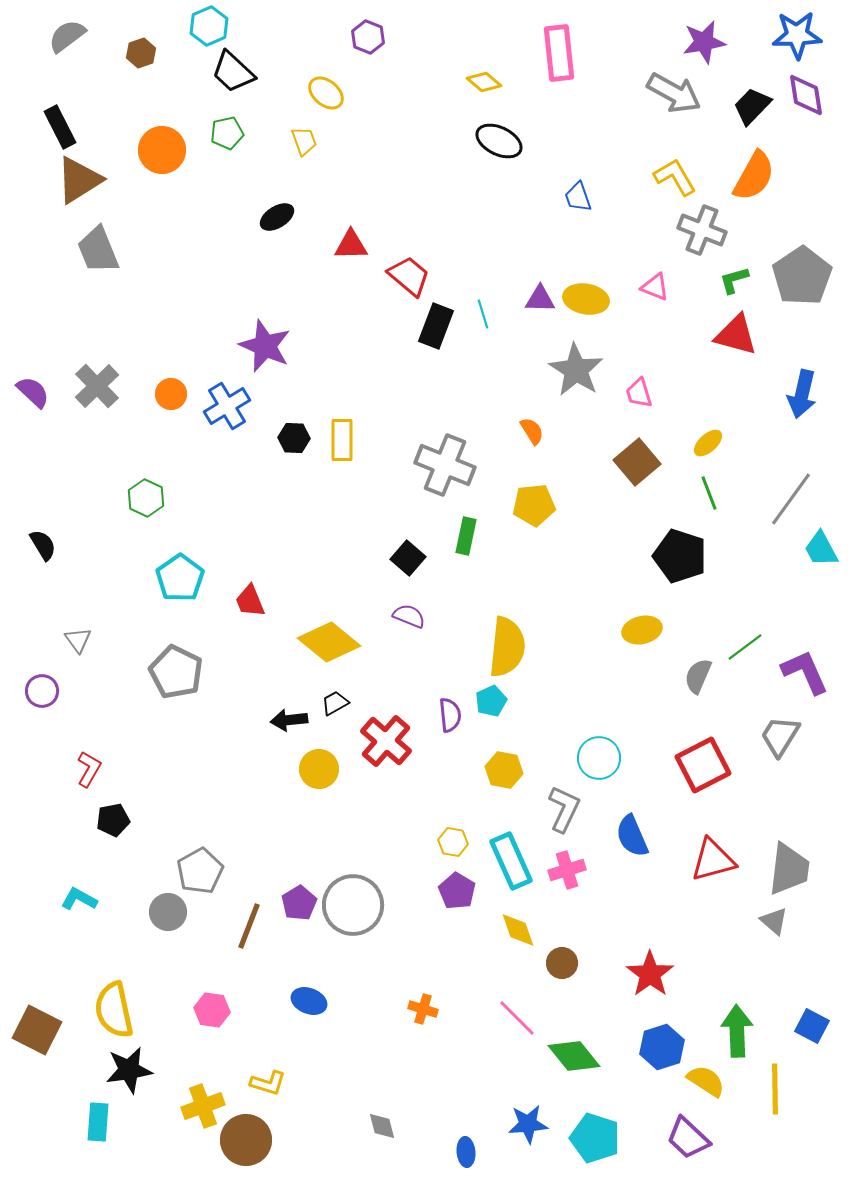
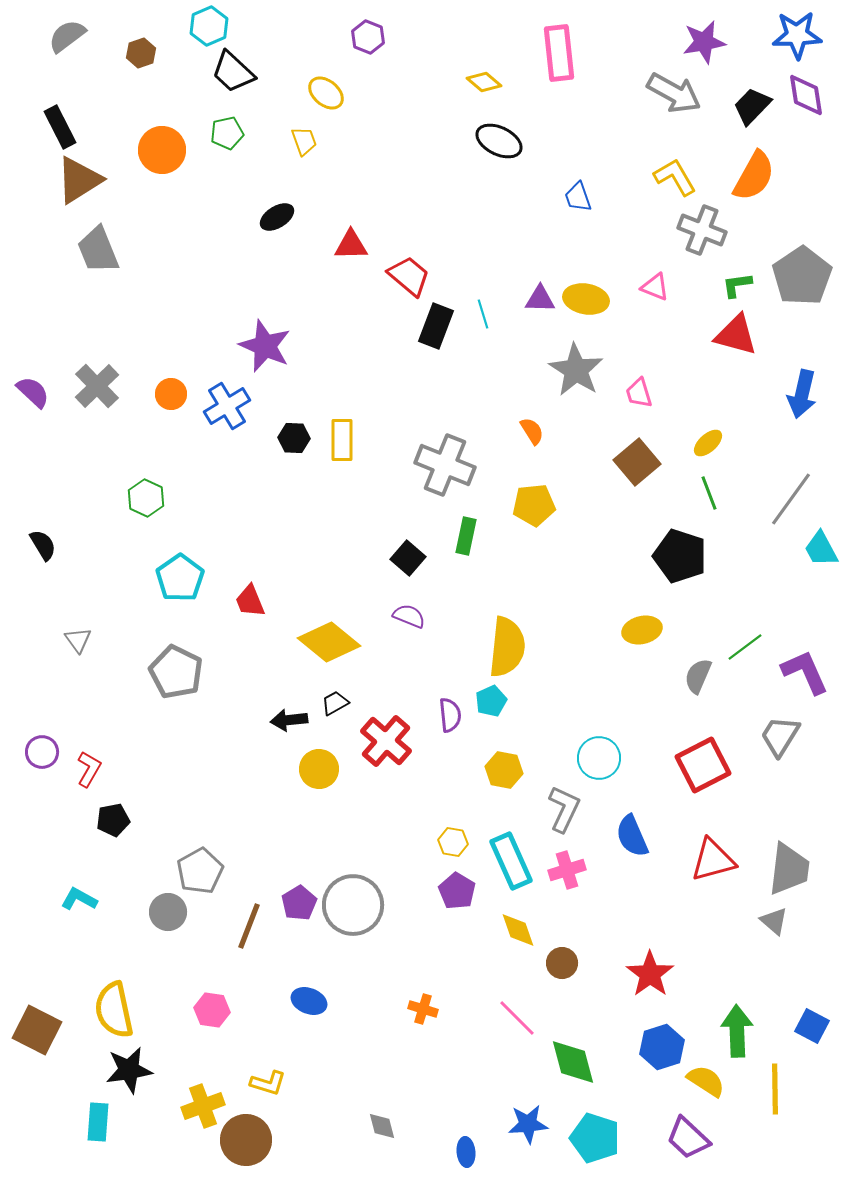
green L-shape at (734, 280): moved 3 px right, 5 px down; rotated 8 degrees clockwise
purple circle at (42, 691): moved 61 px down
green diamond at (574, 1056): moved 1 px left, 6 px down; rotated 24 degrees clockwise
